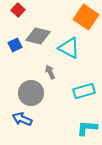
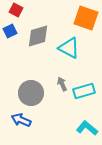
red square: moved 2 px left; rotated 16 degrees counterclockwise
orange square: moved 1 px down; rotated 15 degrees counterclockwise
gray diamond: rotated 30 degrees counterclockwise
blue square: moved 5 px left, 14 px up
gray arrow: moved 12 px right, 12 px down
blue arrow: moved 1 px left, 1 px down
cyan L-shape: rotated 35 degrees clockwise
